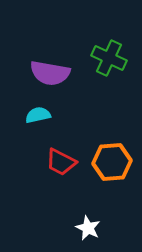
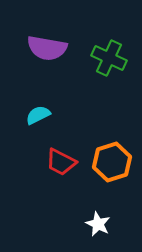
purple semicircle: moved 3 px left, 25 px up
cyan semicircle: rotated 15 degrees counterclockwise
orange hexagon: rotated 12 degrees counterclockwise
white star: moved 10 px right, 4 px up
